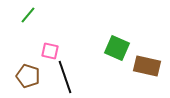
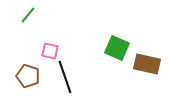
brown rectangle: moved 2 px up
